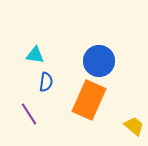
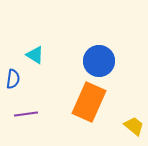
cyan triangle: rotated 24 degrees clockwise
blue semicircle: moved 33 px left, 3 px up
orange rectangle: moved 2 px down
purple line: moved 3 px left; rotated 65 degrees counterclockwise
